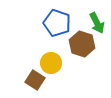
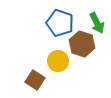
blue pentagon: moved 3 px right
yellow circle: moved 7 px right, 2 px up
